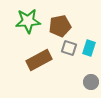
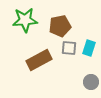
green star: moved 3 px left, 1 px up
gray square: rotated 14 degrees counterclockwise
